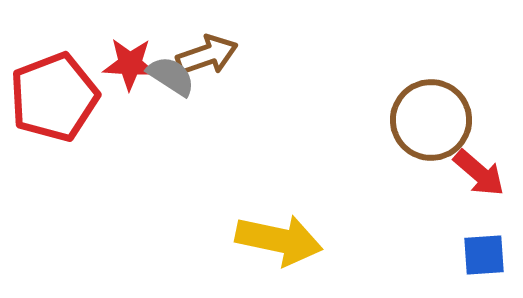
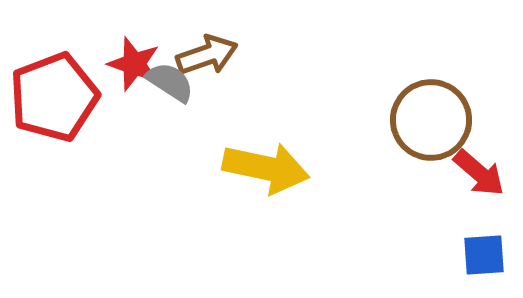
red star: moved 4 px right; rotated 16 degrees clockwise
gray semicircle: moved 1 px left, 6 px down
yellow arrow: moved 13 px left, 72 px up
